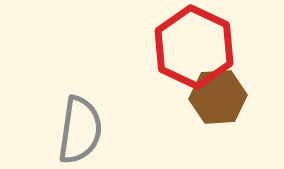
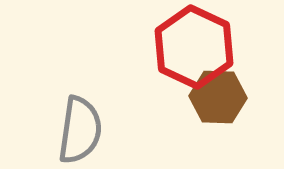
brown hexagon: rotated 6 degrees clockwise
